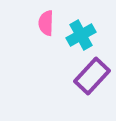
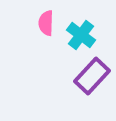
cyan cross: rotated 24 degrees counterclockwise
